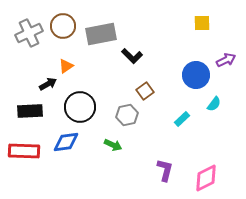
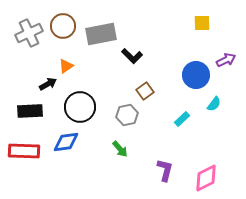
green arrow: moved 7 px right, 4 px down; rotated 24 degrees clockwise
